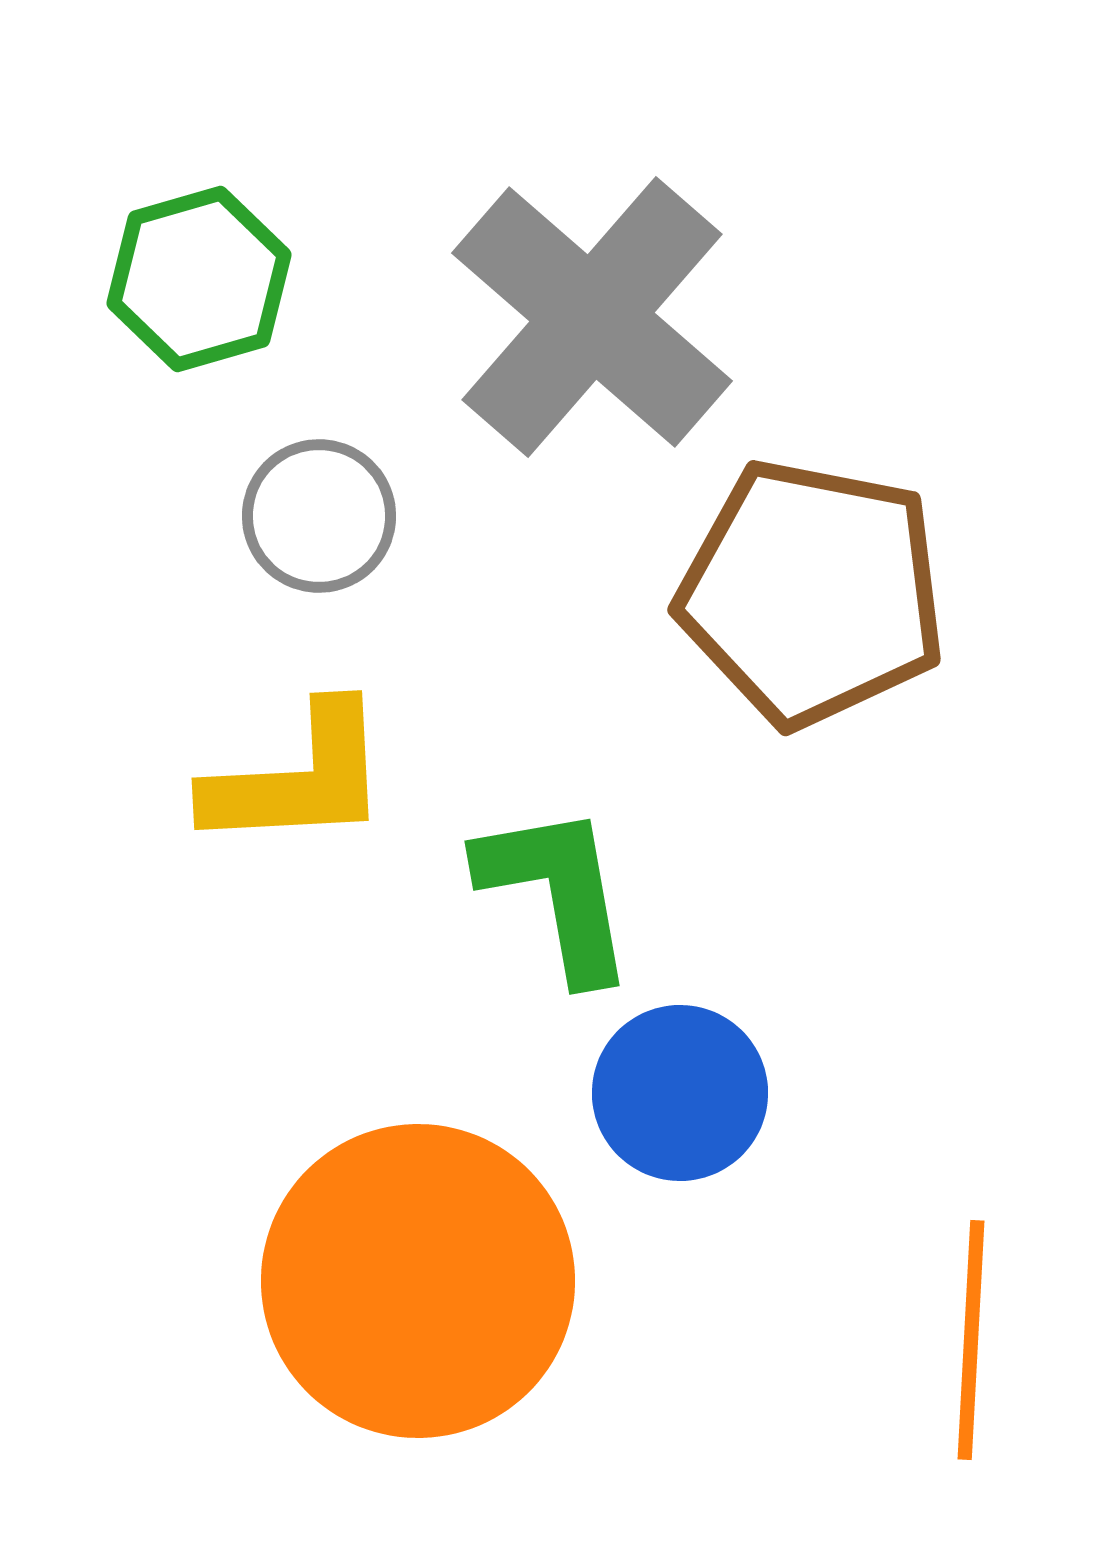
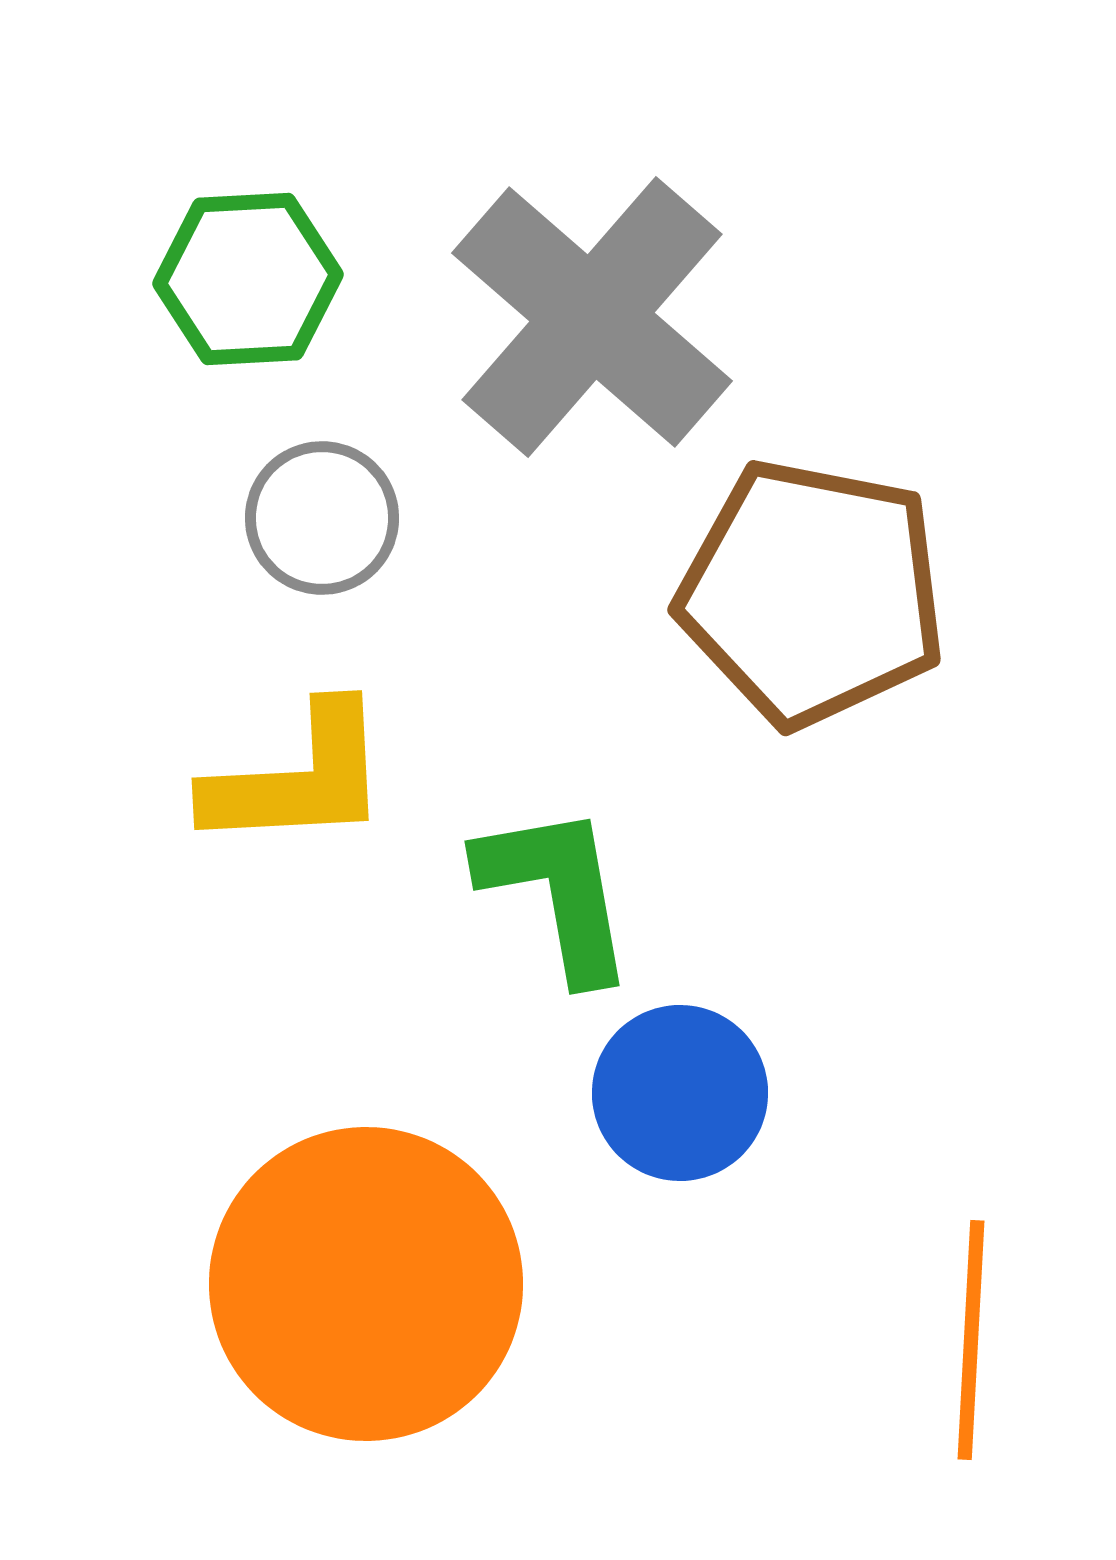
green hexagon: moved 49 px right; rotated 13 degrees clockwise
gray circle: moved 3 px right, 2 px down
orange circle: moved 52 px left, 3 px down
